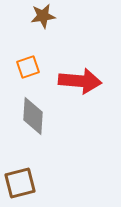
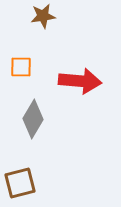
orange square: moved 7 px left; rotated 20 degrees clockwise
gray diamond: moved 3 px down; rotated 27 degrees clockwise
